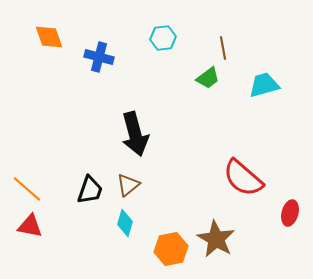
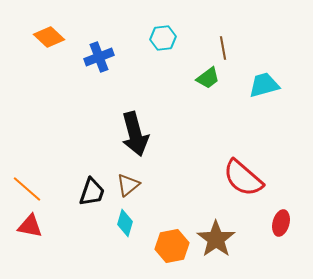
orange diamond: rotated 28 degrees counterclockwise
blue cross: rotated 36 degrees counterclockwise
black trapezoid: moved 2 px right, 2 px down
red ellipse: moved 9 px left, 10 px down
brown star: rotated 6 degrees clockwise
orange hexagon: moved 1 px right, 3 px up
